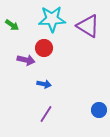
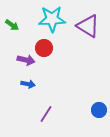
blue arrow: moved 16 px left
